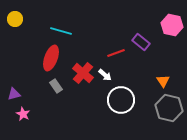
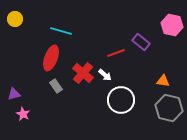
orange triangle: rotated 48 degrees counterclockwise
